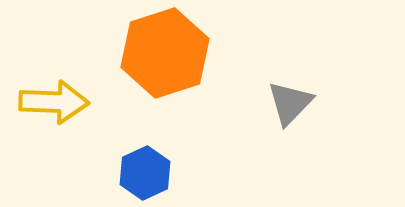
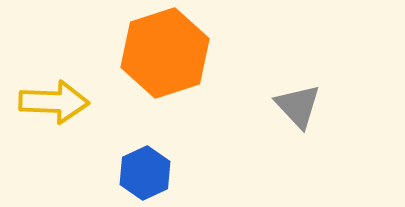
gray triangle: moved 8 px right, 3 px down; rotated 27 degrees counterclockwise
